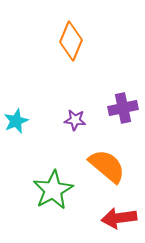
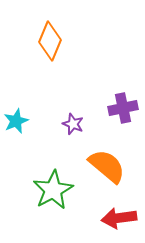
orange diamond: moved 21 px left
purple star: moved 2 px left, 4 px down; rotated 15 degrees clockwise
